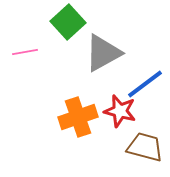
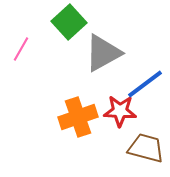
green square: moved 1 px right
pink line: moved 4 px left, 3 px up; rotated 50 degrees counterclockwise
red star: rotated 12 degrees counterclockwise
brown trapezoid: moved 1 px right, 1 px down
